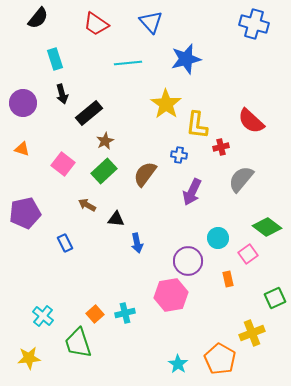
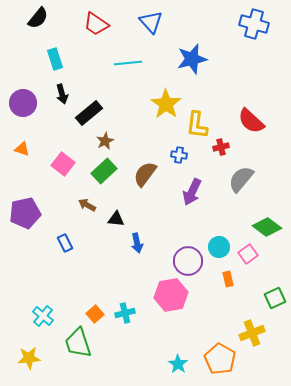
blue star at (186, 59): moved 6 px right
cyan circle at (218, 238): moved 1 px right, 9 px down
